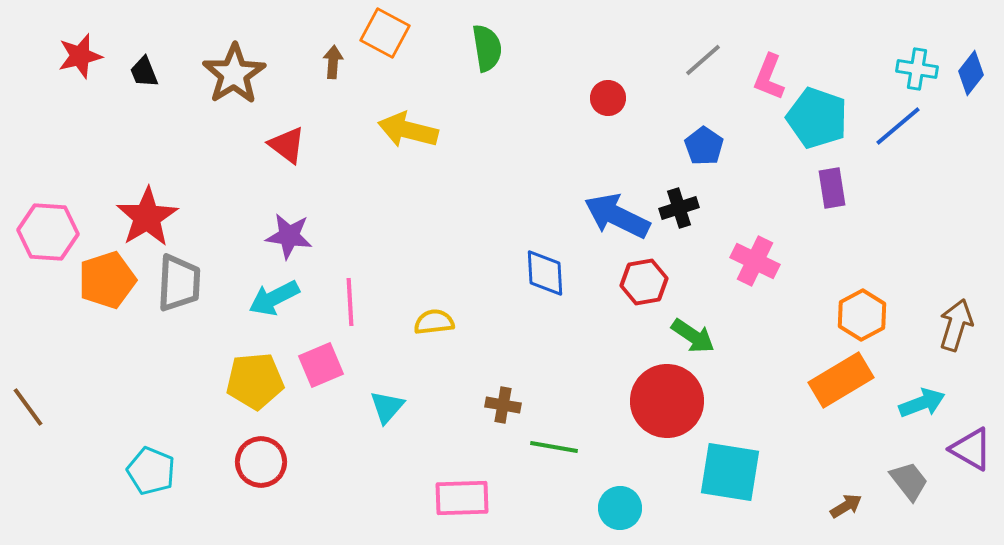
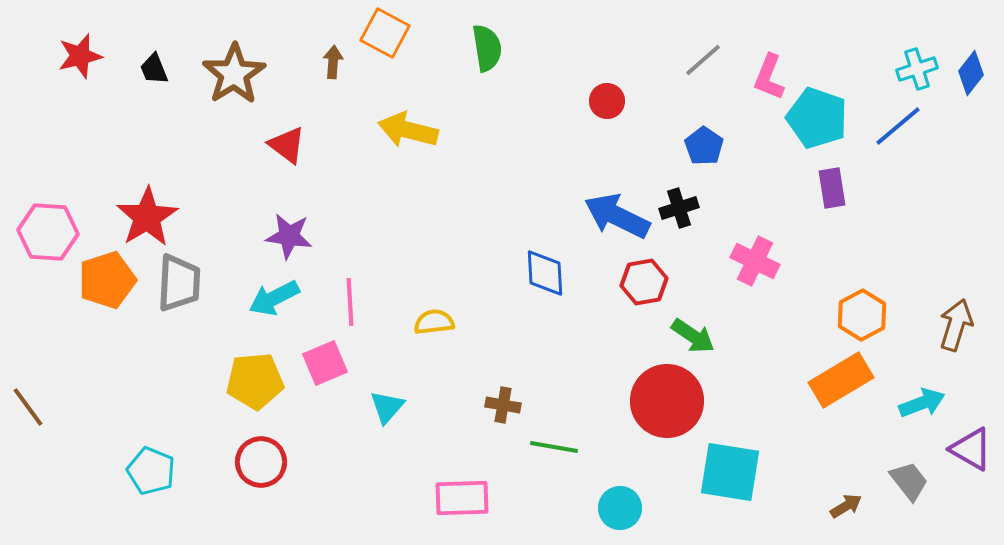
cyan cross at (917, 69): rotated 27 degrees counterclockwise
black trapezoid at (144, 72): moved 10 px right, 3 px up
red circle at (608, 98): moved 1 px left, 3 px down
pink square at (321, 365): moved 4 px right, 2 px up
